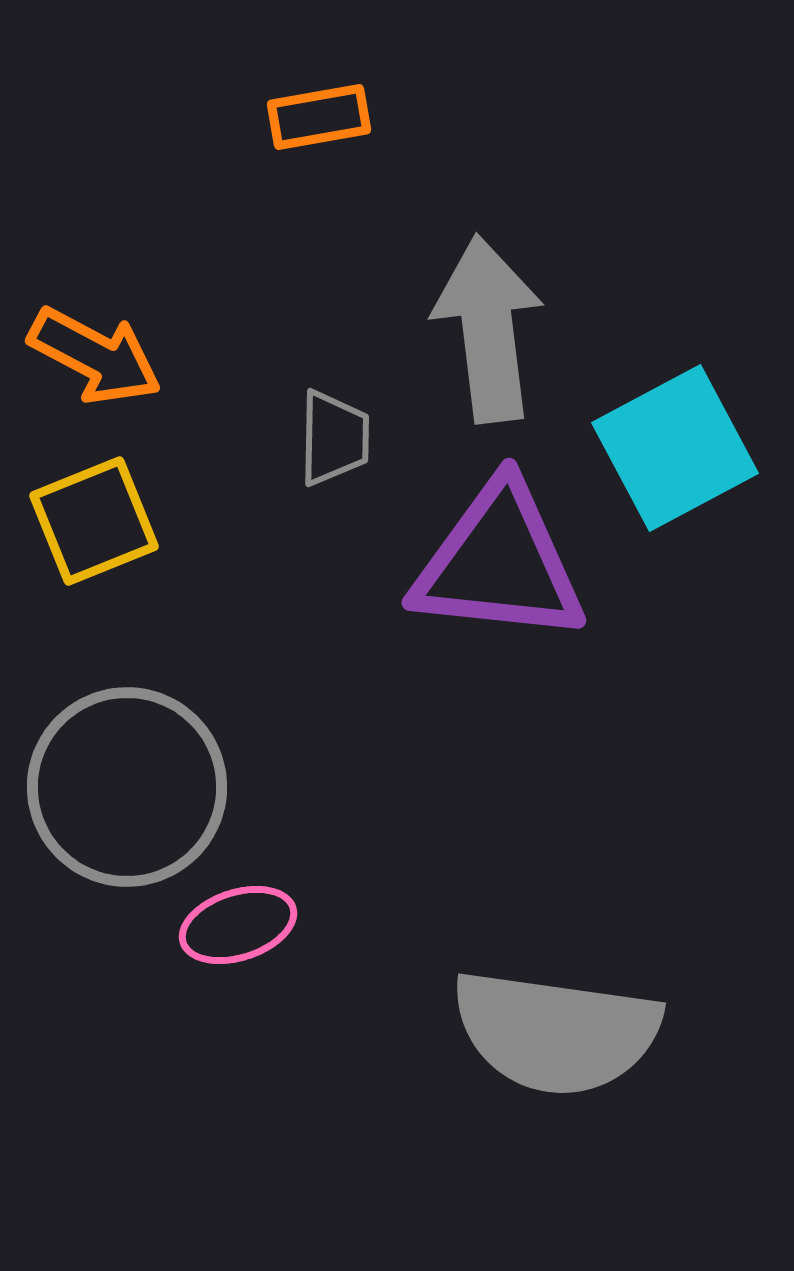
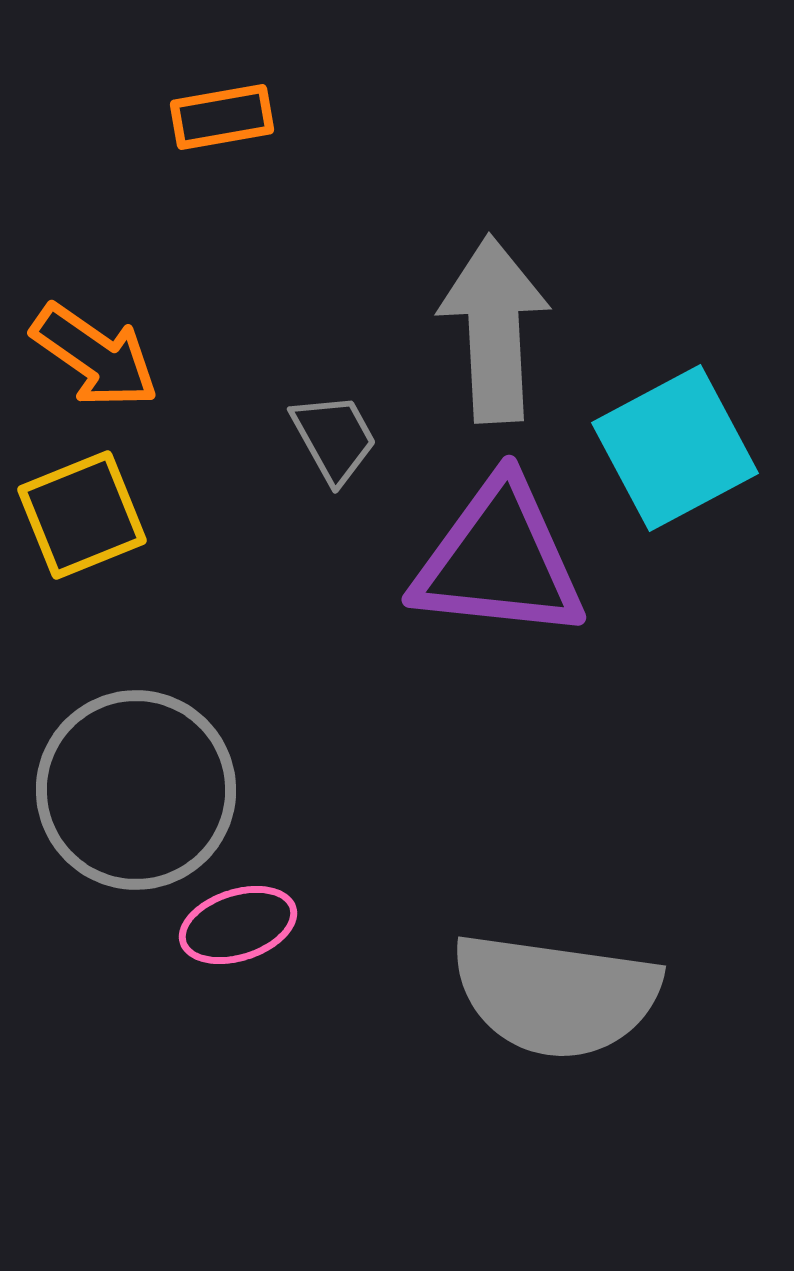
orange rectangle: moved 97 px left
gray arrow: moved 6 px right; rotated 4 degrees clockwise
orange arrow: rotated 7 degrees clockwise
gray trapezoid: rotated 30 degrees counterclockwise
yellow square: moved 12 px left, 6 px up
purple triangle: moved 3 px up
gray circle: moved 9 px right, 3 px down
gray semicircle: moved 37 px up
